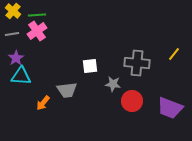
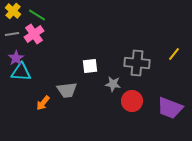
green line: rotated 36 degrees clockwise
pink cross: moved 3 px left, 3 px down
cyan triangle: moved 4 px up
